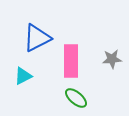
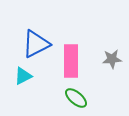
blue triangle: moved 1 px left, 6 px down
